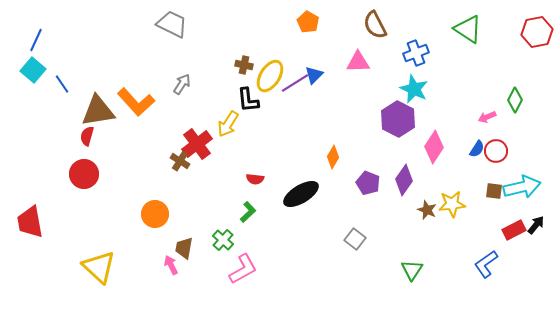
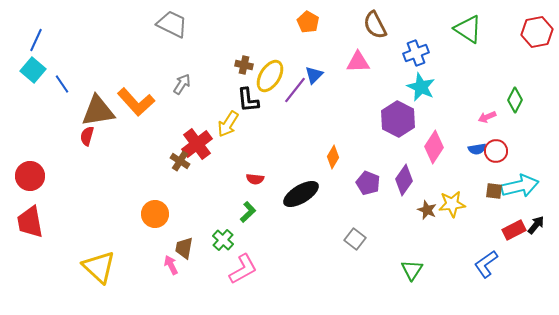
purple line at (295, 83): moved 7 px down; rotated 20 degrees counterclockwise
cyan star at (414, 89): moved 7 px right, 2 px up
blue semicircle at (477, 149): rotated 48 degrees clockwise
red circle at (84, 174): moved 54 px left, 2 px down
cyan arrow at (522, 187): moved 2 px left, 1 px up
